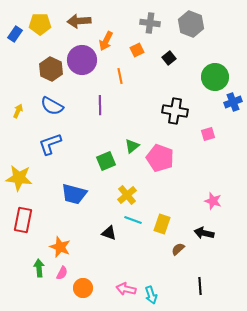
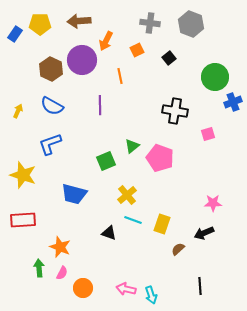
yellow star: moved 4 px right, 3 px up; rotated 12 degrees clockwise
pink star: moved 2 px down; rotated 18 degrees counterclockwise
red rectangle: rotated 75 degrees clockwise
black arrow: rotated 36 degrees counterclockwise
